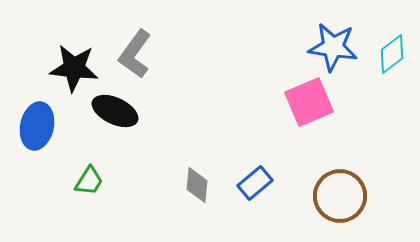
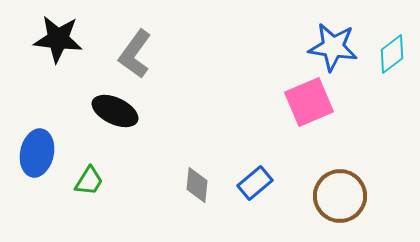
black star: moved 16 px left, 29 px up
blue ellipse: moved 27 px down
